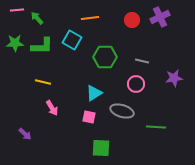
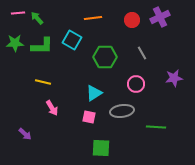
pink line: moved 1 px right, 3 px down
orange line: moved 3 px right
gray line: moved 8 px up; rotated 48 degrees clockwise
gray ellipse: rotated 25 degrees counterclockwise
